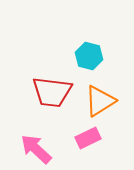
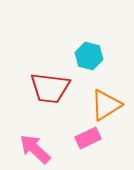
red trapezoid: moved 2 px left, 4 px up
orange triangle: moved 6 px right, 4 px down
pink arrow: moved 1 px left
